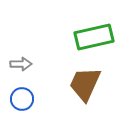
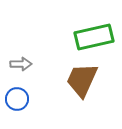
brown trapezoid: moved 3 px left, 4 px up
blue circle: moved 5 px left
